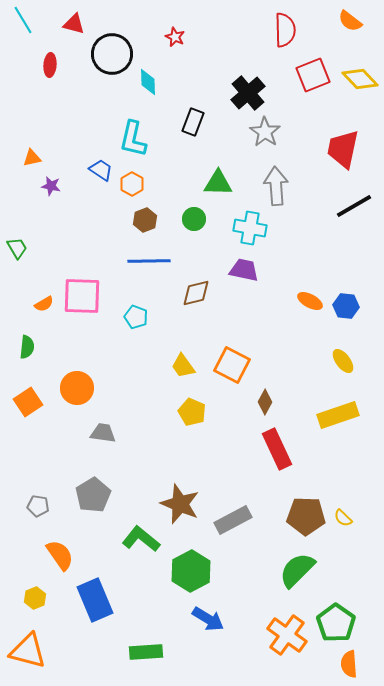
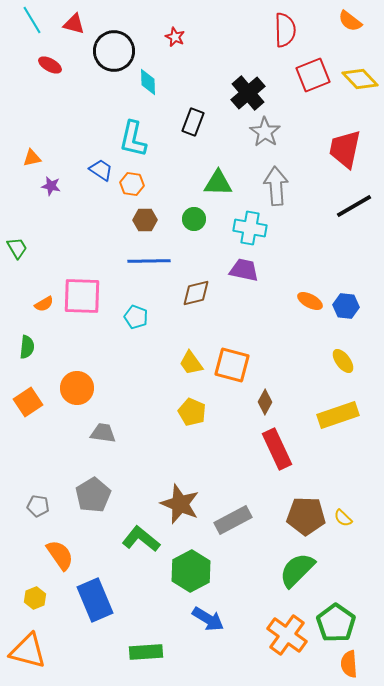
cyan line at (23, 20): moved 9 px right
black circle at (112, 54): moved 2 px right, 3 px up
red ellipse at (50, 65): rotated 65 degrees counterclockwise
red trapezoid at (343, 149): moved 2 px right
orange hexagon at (132, 184): rotated 20 degrees counterclockwise
brown hexagon at (145, 220): rotated 20 degrees clockwise
orange square at (232, 365): rotated 12 degrees counterclockwise
yellow trapezoid at (183, 366): moved 8 px right, 3 px up
